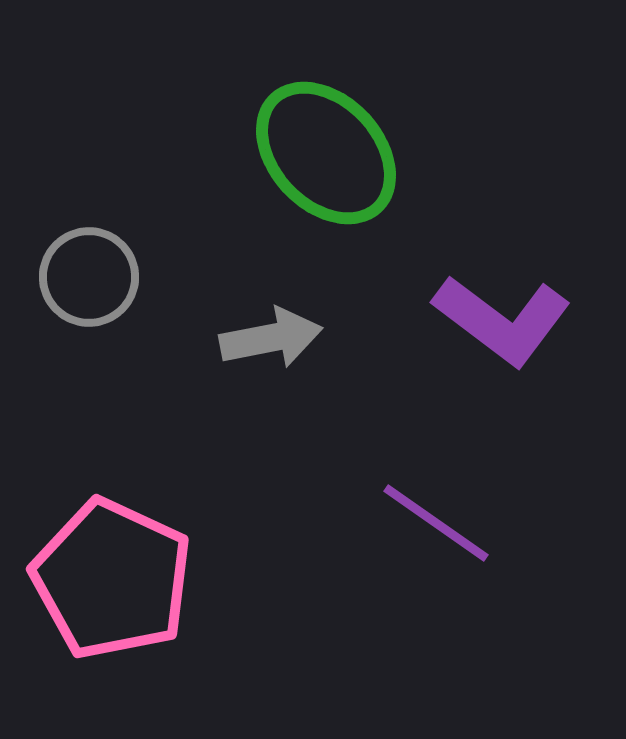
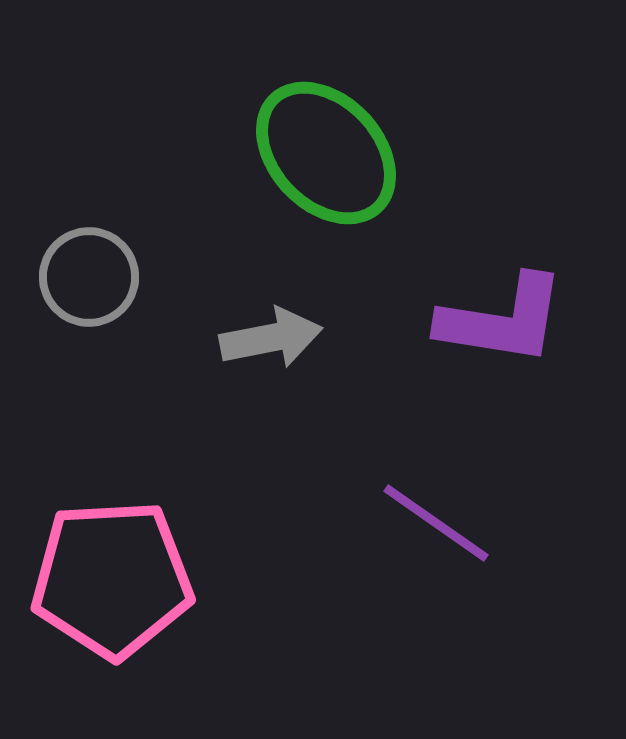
purple L-shape: rotated 28 degrees counterclockwise
pink pentagon: rotated 28 degrees counterclockwise
